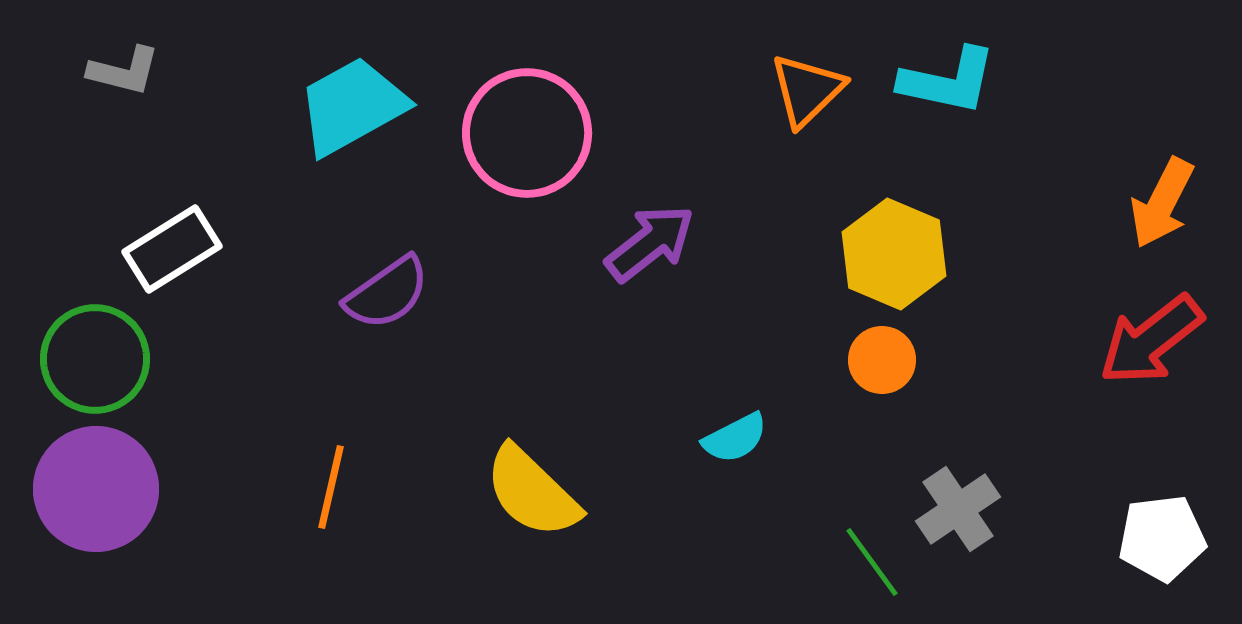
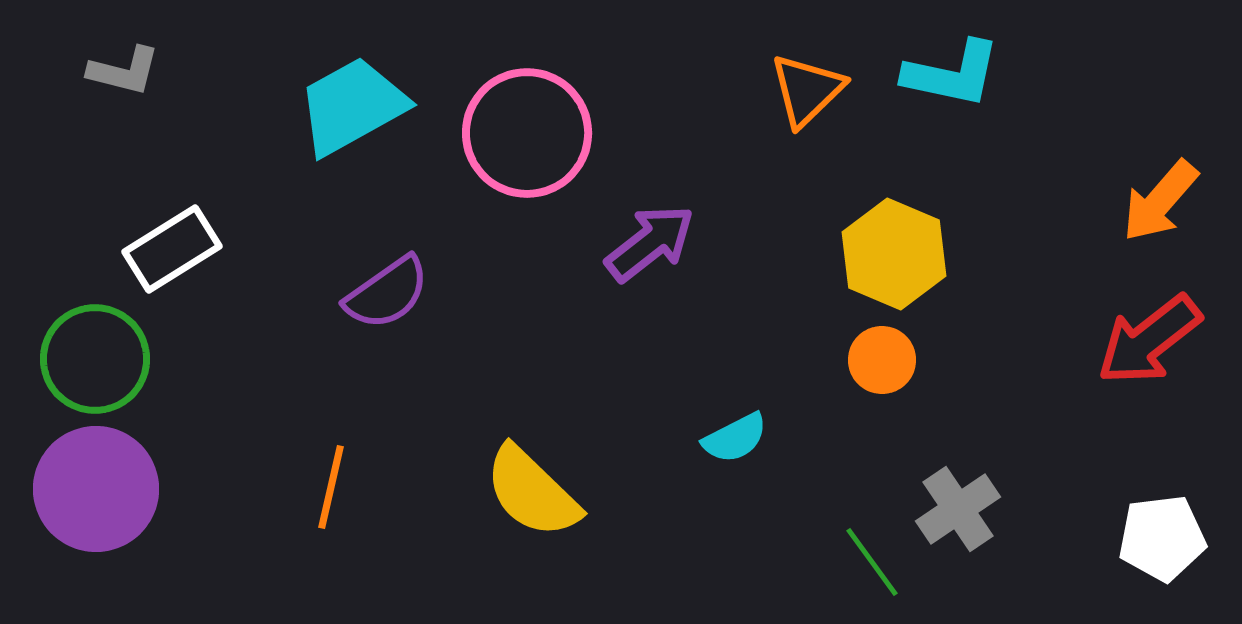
cyan L-shape: moved 4 px right, 7 px up
orange arrow: moved 2 px left, 2 px up; rotated 14 degrees clockwise
red arrow: moved 2 px left
